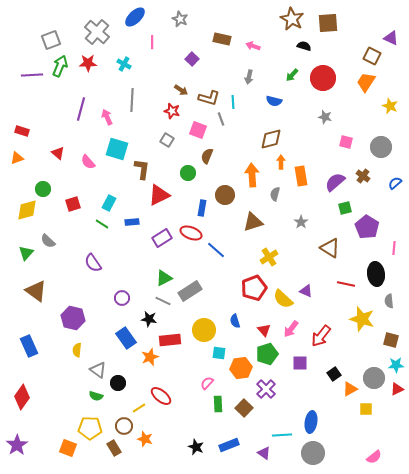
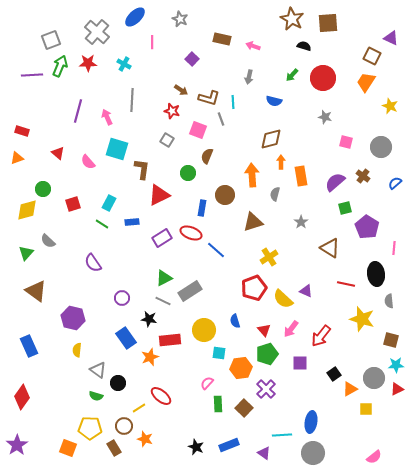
purple line at (81, 109): moved 3 px left, 2 px down
